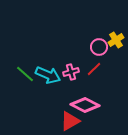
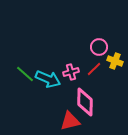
yellow cross: moved 1 px left, 21 px down; rotated 35 degrees counterclockwise
cyan arrow: moved 4 px down
pink diamond: moved 3 px up; rotated 64 degrees clockwise
red triangle: rotated 15 degrees clockwise
